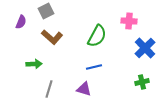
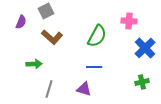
blue line: rotated 14 degrees clockwise
